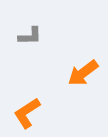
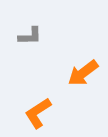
orange L-shape: moved 11 px right
